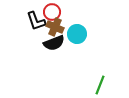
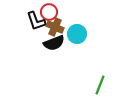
red circle: moved 3 px left
